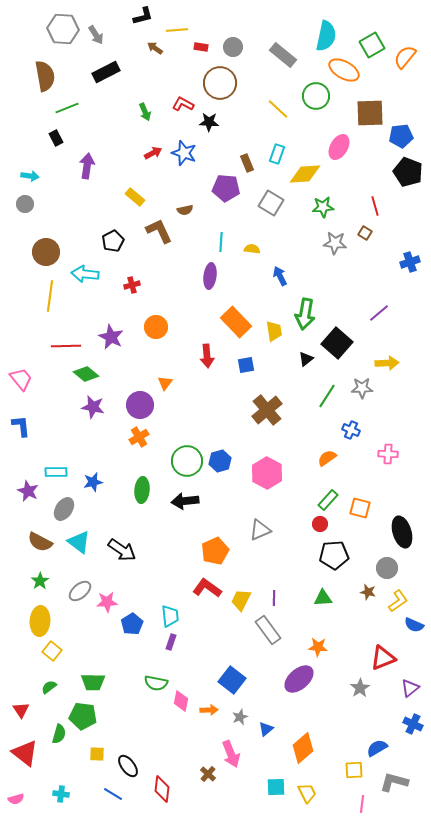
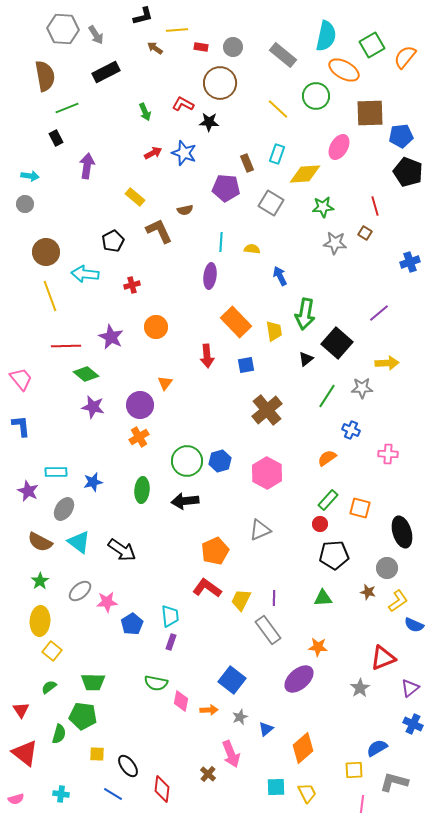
yellow line at (50, 296): rotated 28 degrees counterclockwise
